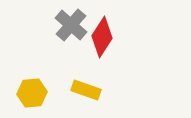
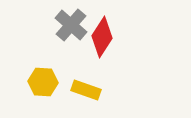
yellow hexagon: moved 11 px right, 11 px up; rotated 8 degrees clockwise
